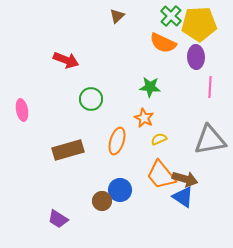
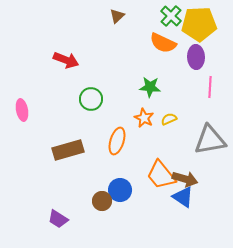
yellow semicircle: moved 10 px right, 20 px up
